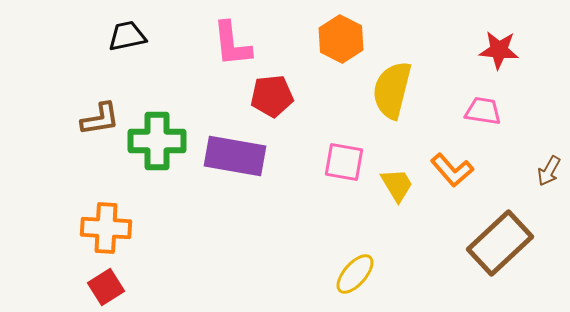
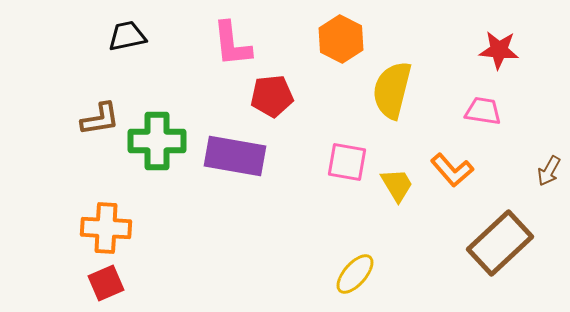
pink square: moved 3 px right
red square: moved 4 px up; rotated 9 degrees clockwise
